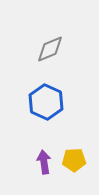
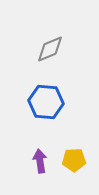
blue hexagon: rotated 20 degrees counterclockwise
purple arrow: moved 4 px left, 1 px up
